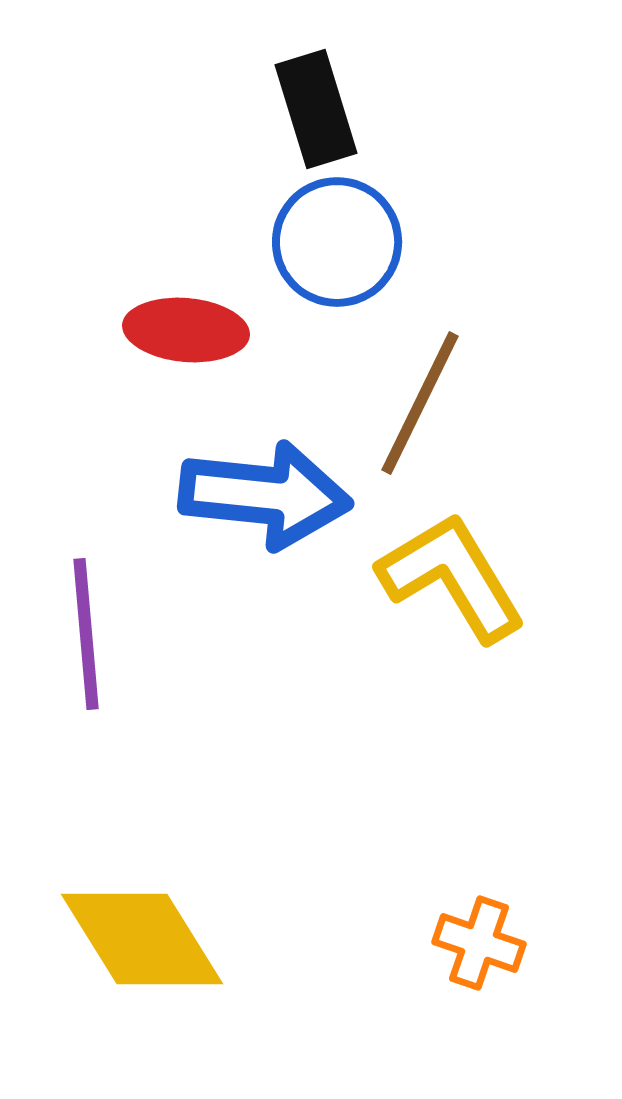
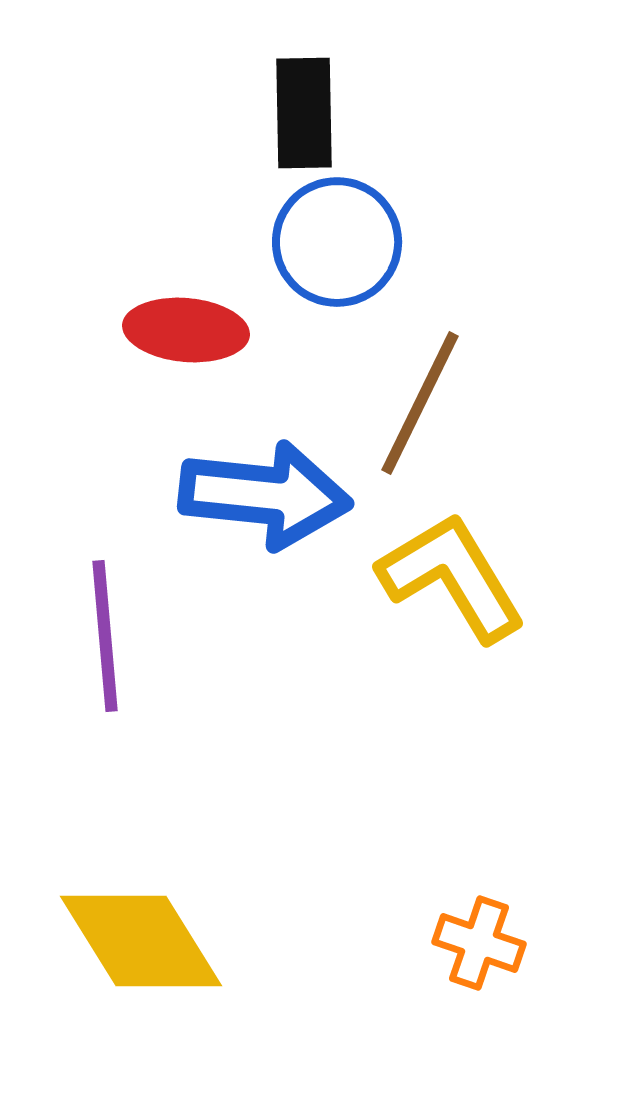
black rectangle: moved 12 px left, 4 px down; rotated 16 degrees clockwise
purple line: moved 19 px right, 2 px down
yellow diamond: moved 1 px left, 2 px down
